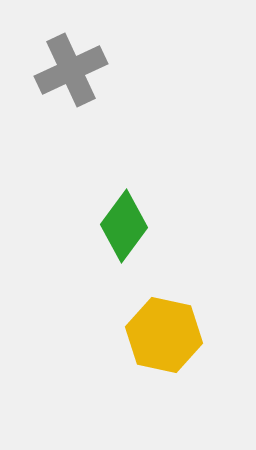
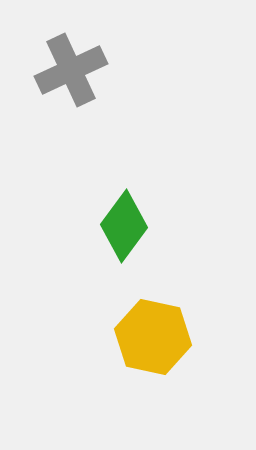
yellow hexagon: moved 11 px left, 2 px down
